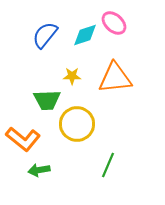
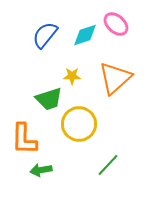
pink ellipse: moved 2 px right, 1 px down
orange triangle: rotated 36 degrees counterclockwise
green trapezoid: moved 2 px right, 1 px up; rotated 16 degrees counterclockwise
yellow circle: moved 2 px right
orange L-shape: moved 1 px right; rotated 52 degrees clockwise
green line: rotated 20 degrees clockwise
green arrow: moved 2 px right
